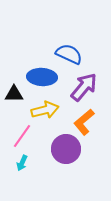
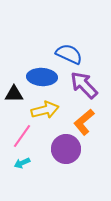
purple arrow: moved 2 px up; rotated 84 degrees counterclockwise
cyan arrow: rotated 42 degrees clockwise
